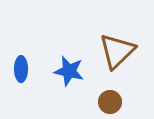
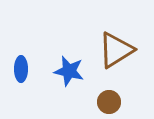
brown triangle: moved 1 px left, 1 px up; rotated 12 degrees clockwise
brown circle: moved 1 px left
